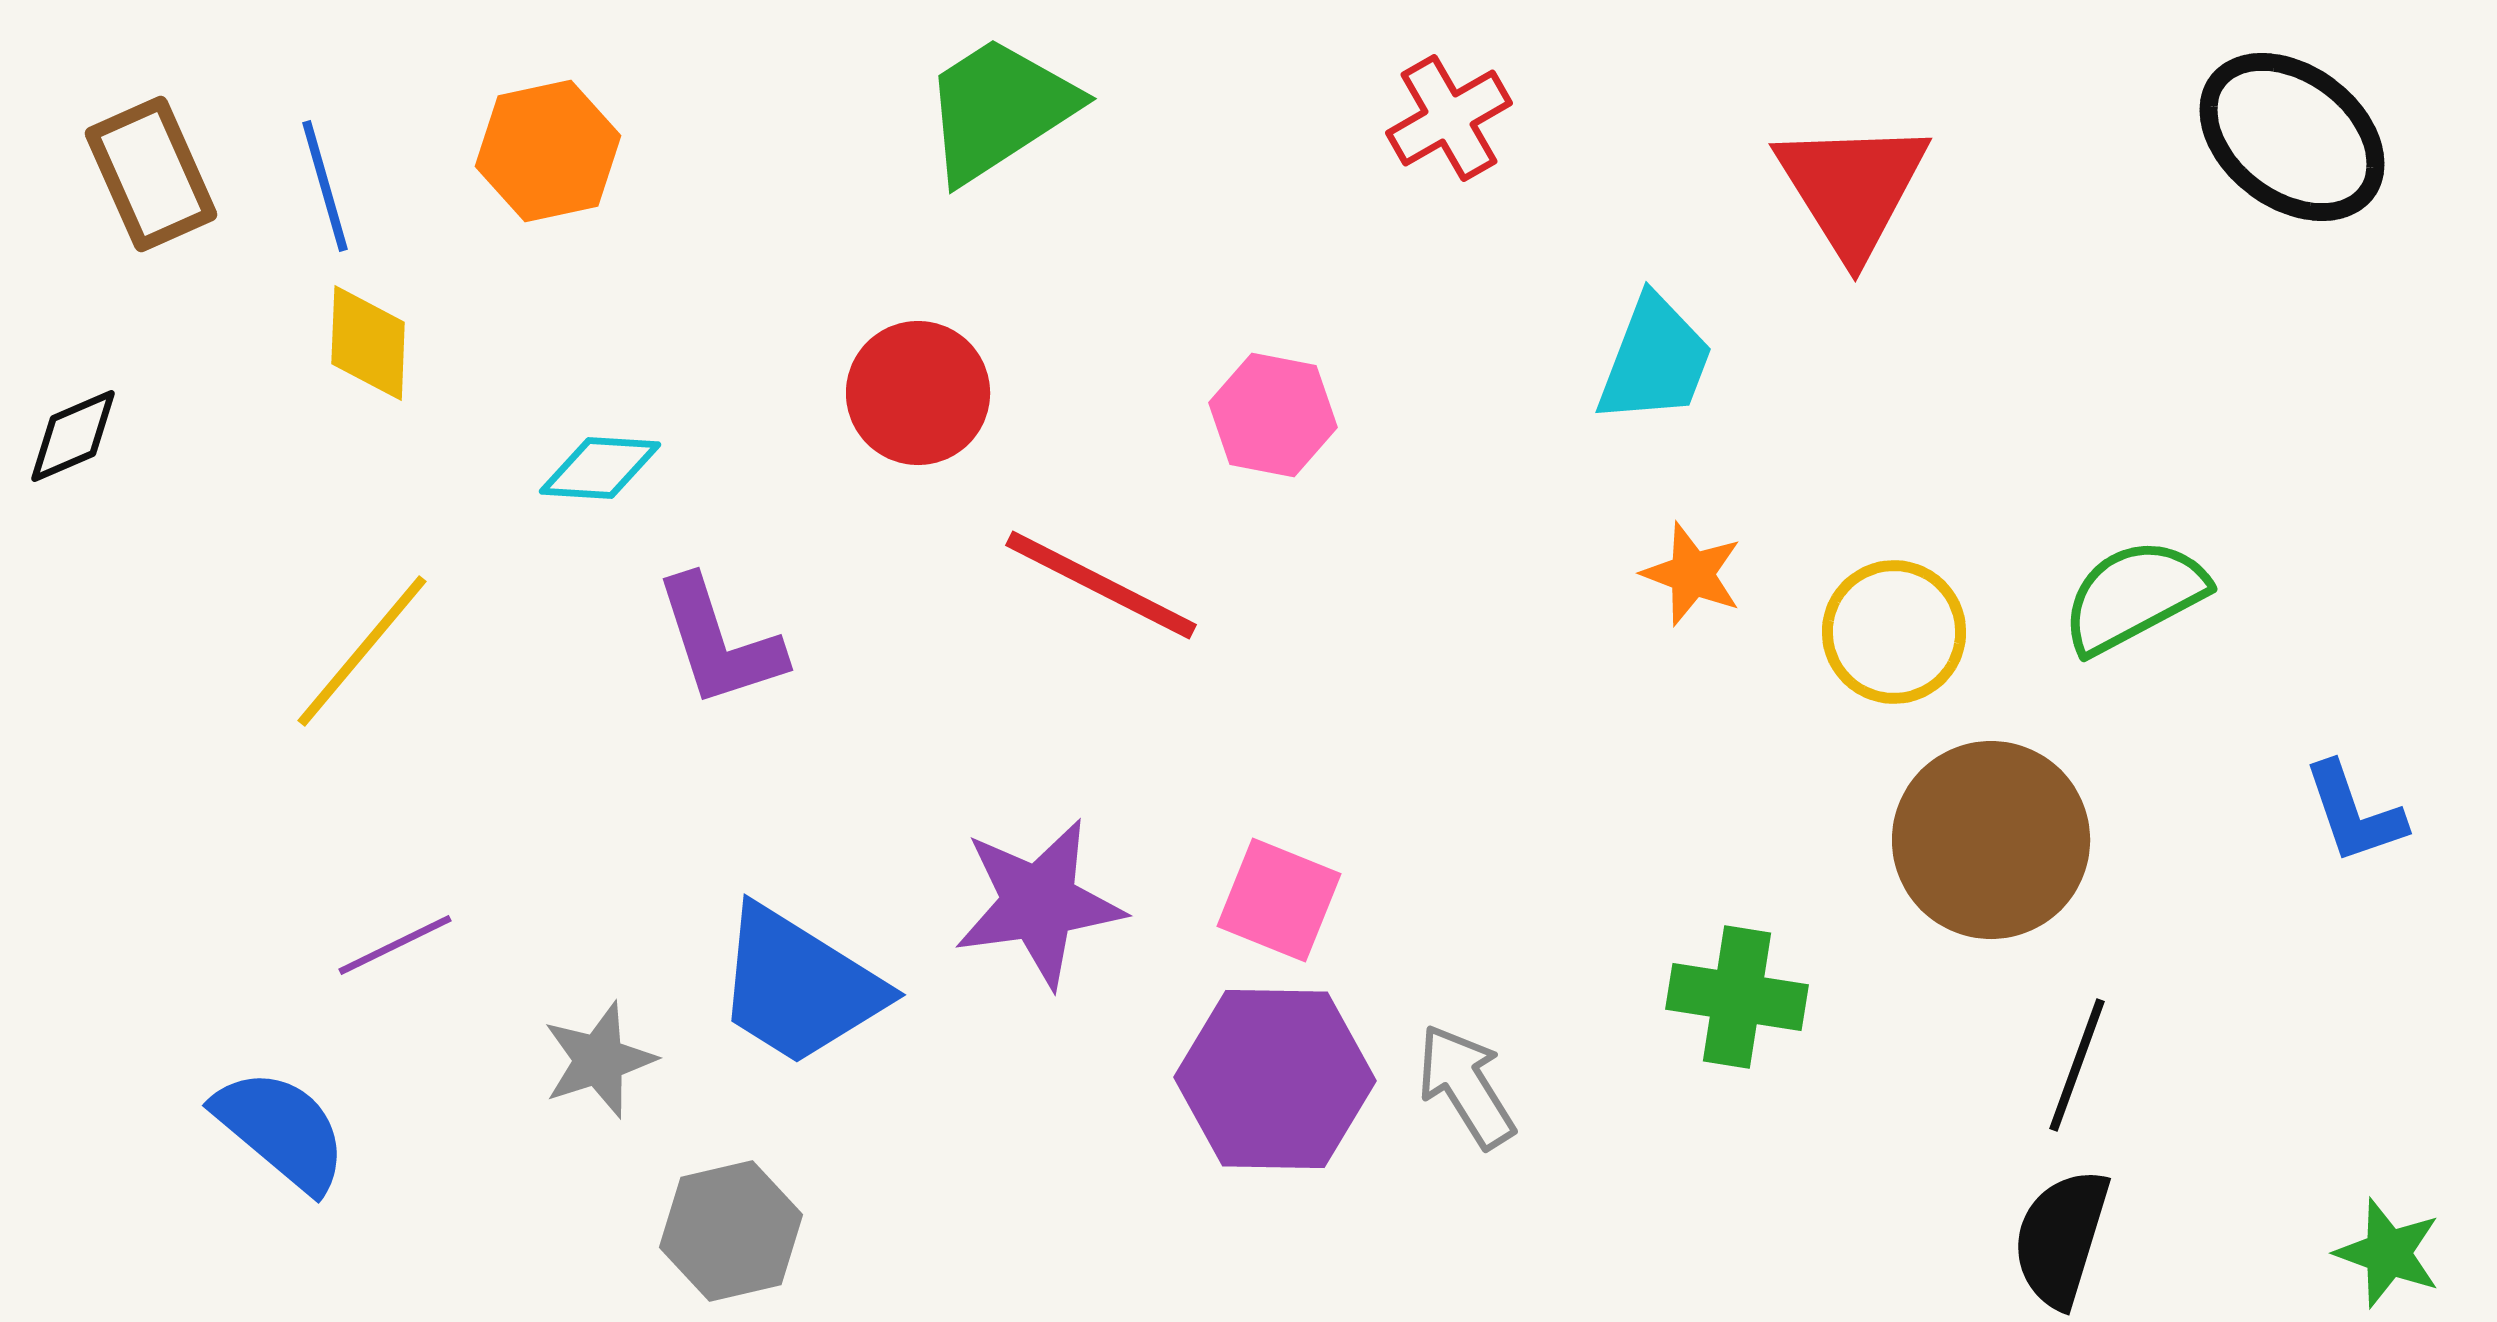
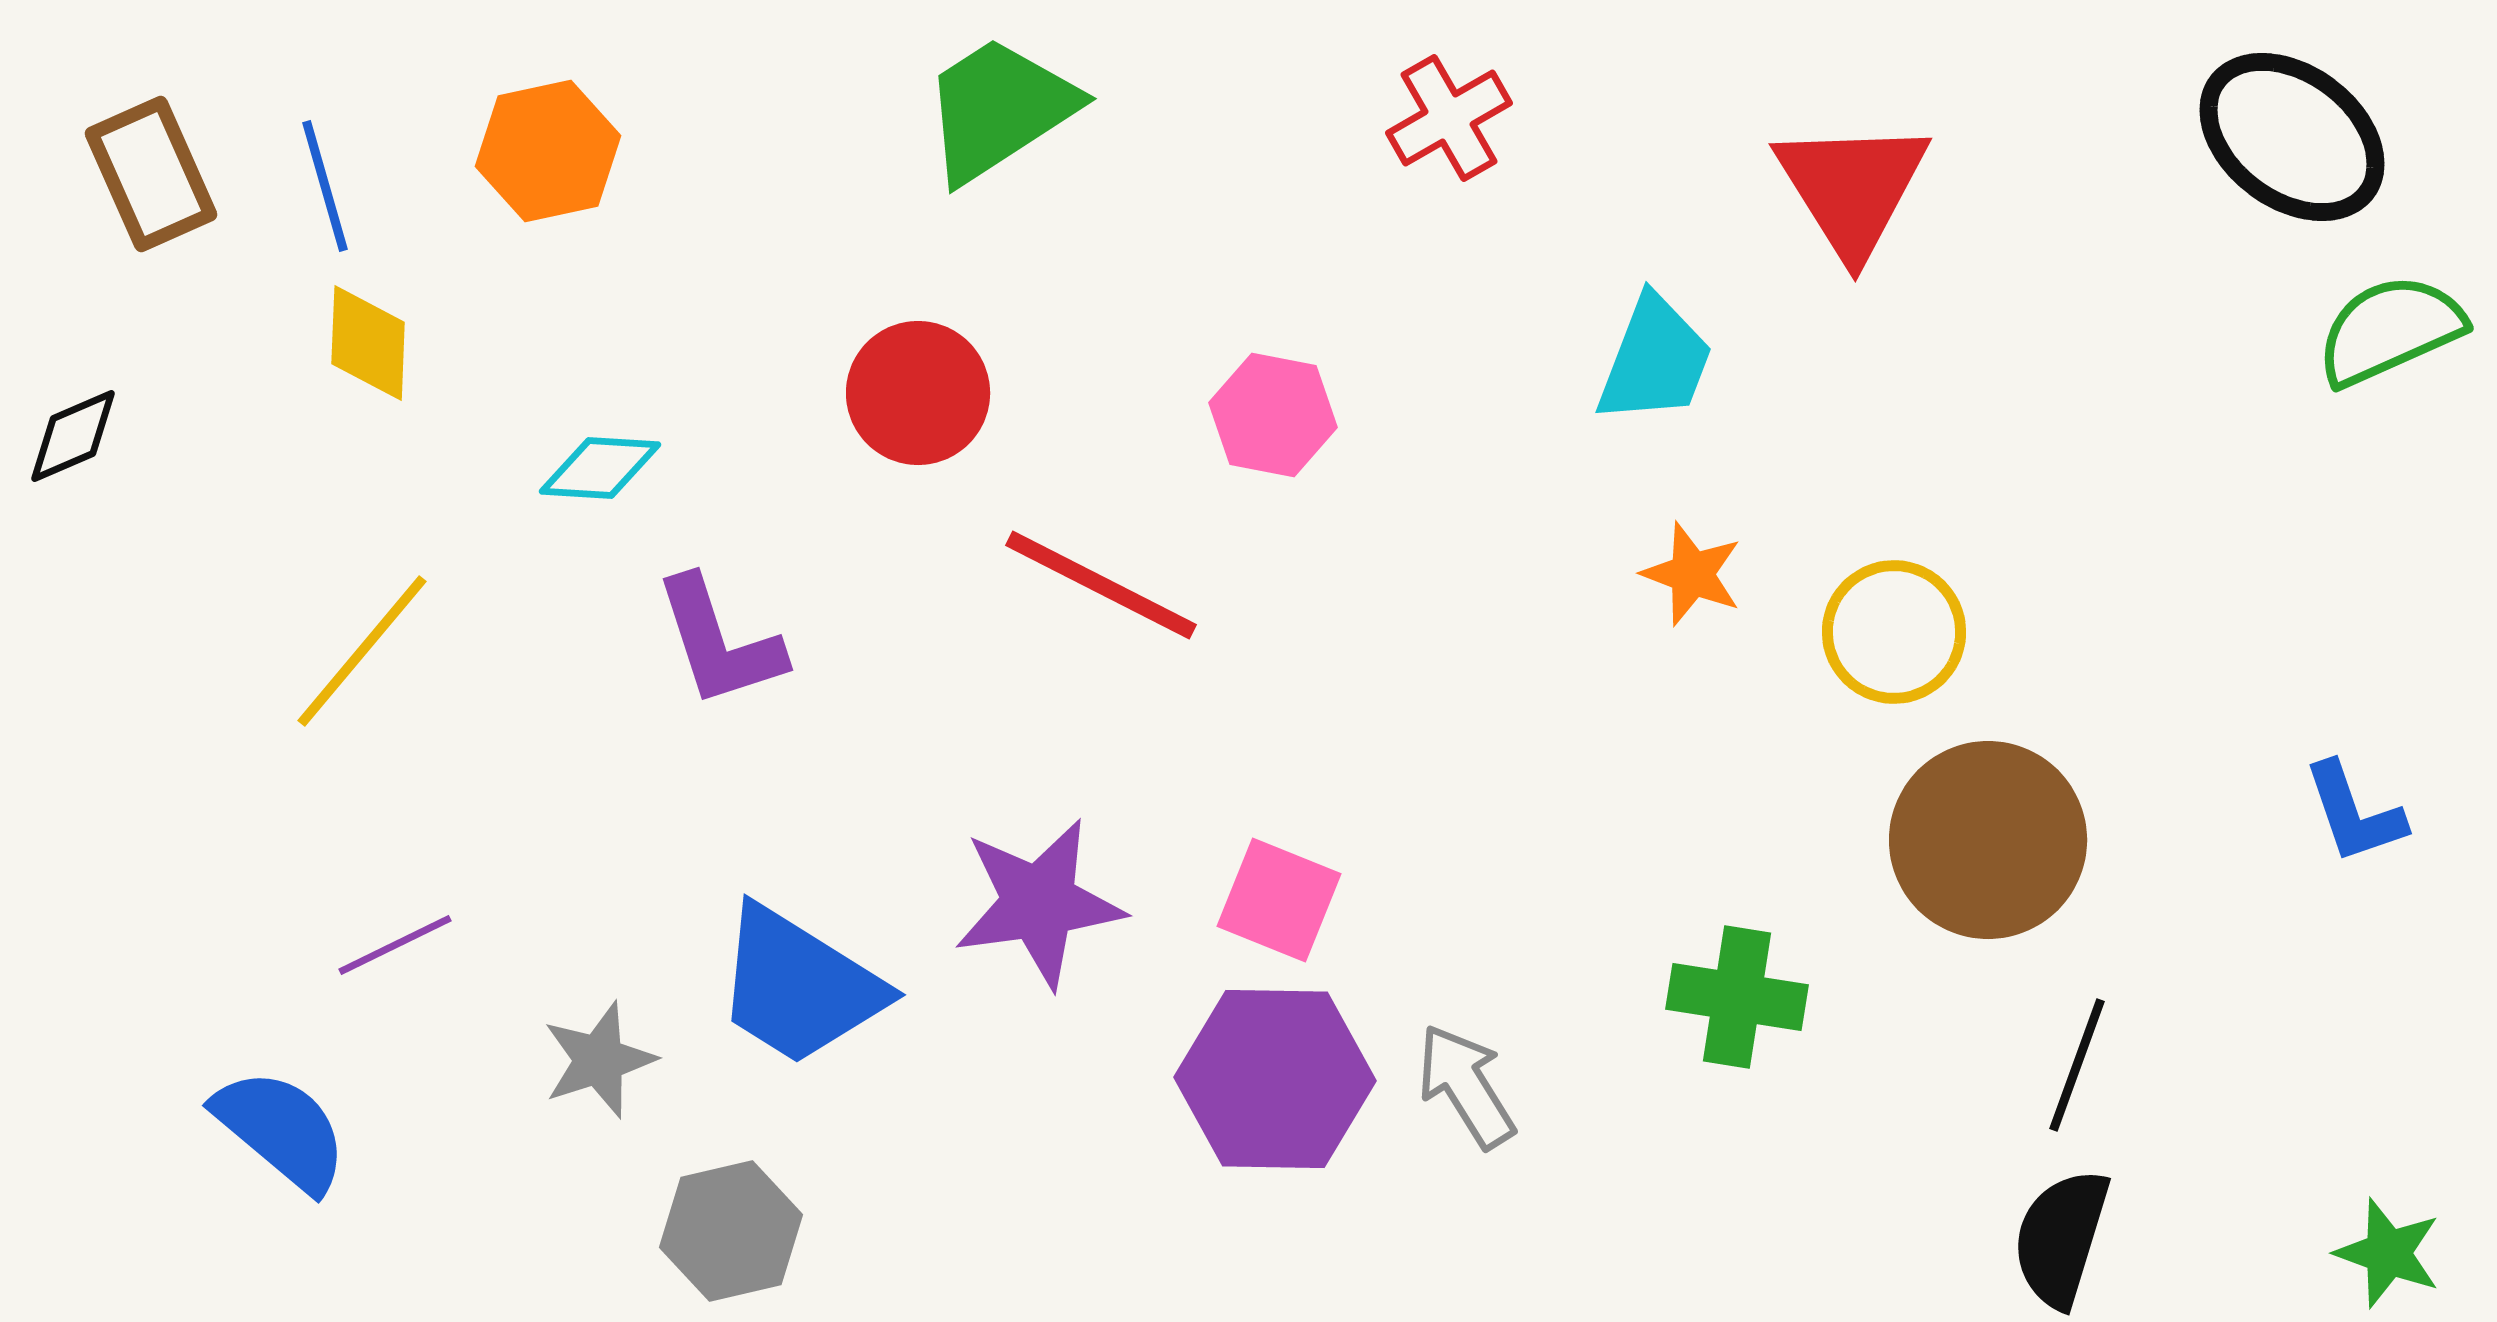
green semicircle: moved 256 px right, 266 px up; rotated 4 degrees clockwise
brown circle: moved 3 px left
